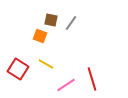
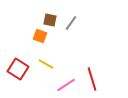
brown square: moved 1 px left
